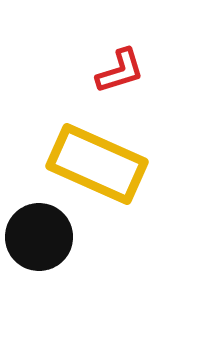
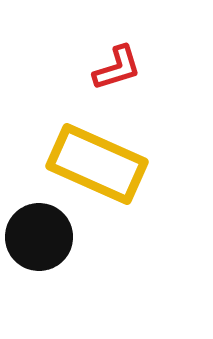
red L-shape: moved 3 px left, 3 px up
